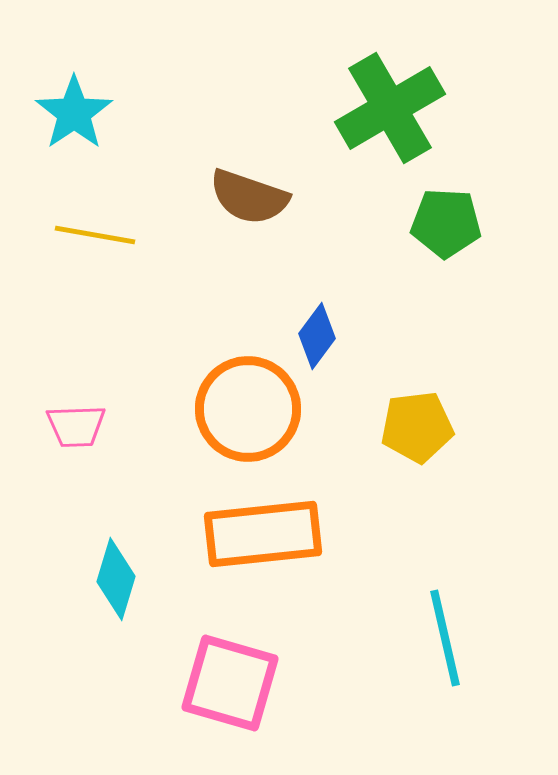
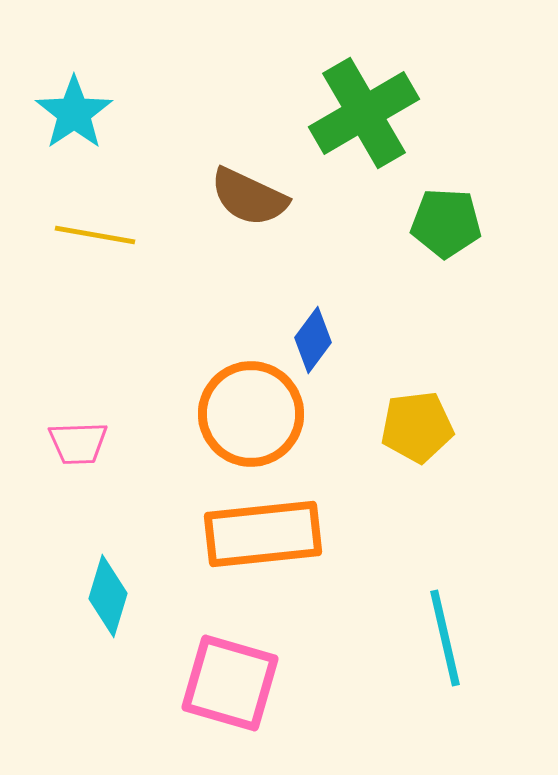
green cross: moved 26 px left, 5 px down
brown semicircle: rotated 6 degrees clockwise
blue diamond: moved 4 px left, 4 px down
orange circle: moved 3 px right, 5 px down
pink trapezoid: moved 2 px right, 17 px down
cyan diamond: moved 8 px left, 17 px down
